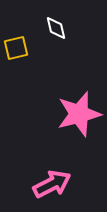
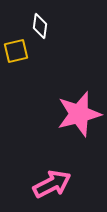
white diamond: moved 16 px left, 2 px up; rotated 20 degrees clockwise
yellow square: moved 3 px down
